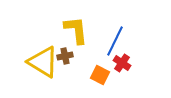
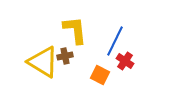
yellow L-shape: moved 1 px left
red cross: moved 3 px right, 2 px up
